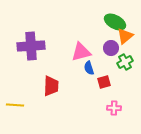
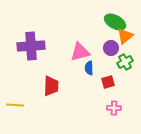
pink triangle: moved 1 px left
blue semicircle: rotated 16 degrees clockwise
red square: moved 4 px right
